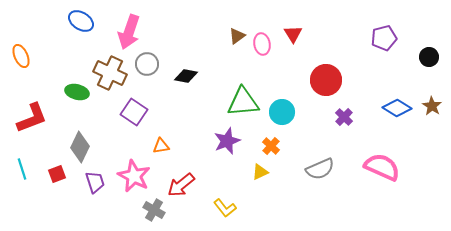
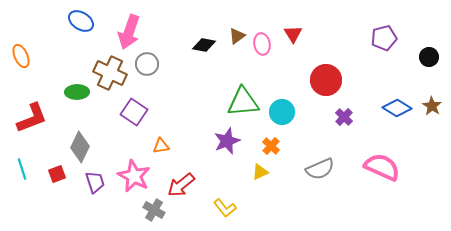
black diamond: moved 18 px right, 31 px up
green ellipse: rotated 15 degrees counterclockwise
